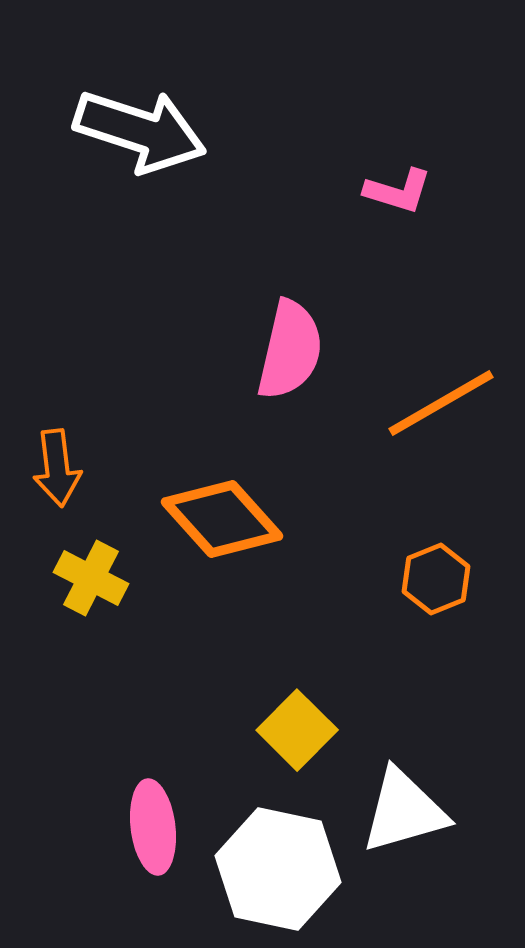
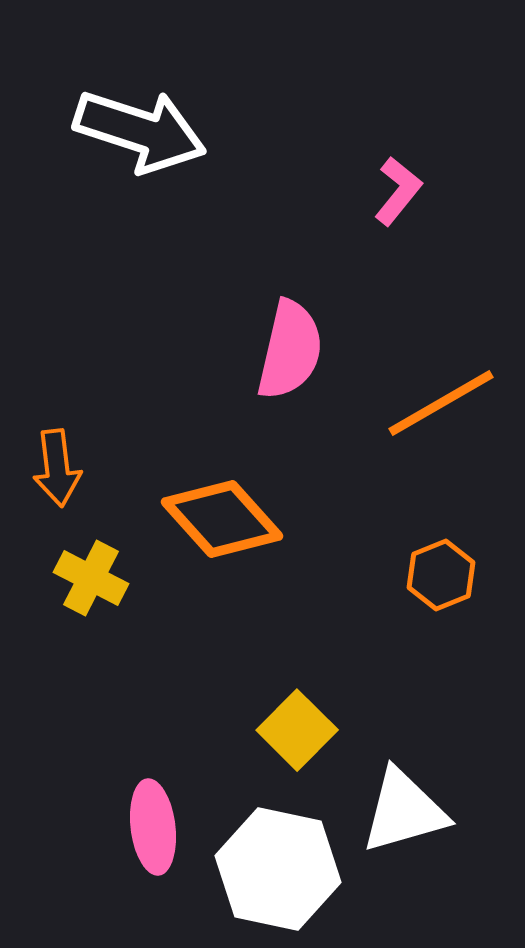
pink L-shape: rotated 68 degrees counterclockwise
orange hexagon: moved 5 px right, 4 px up
